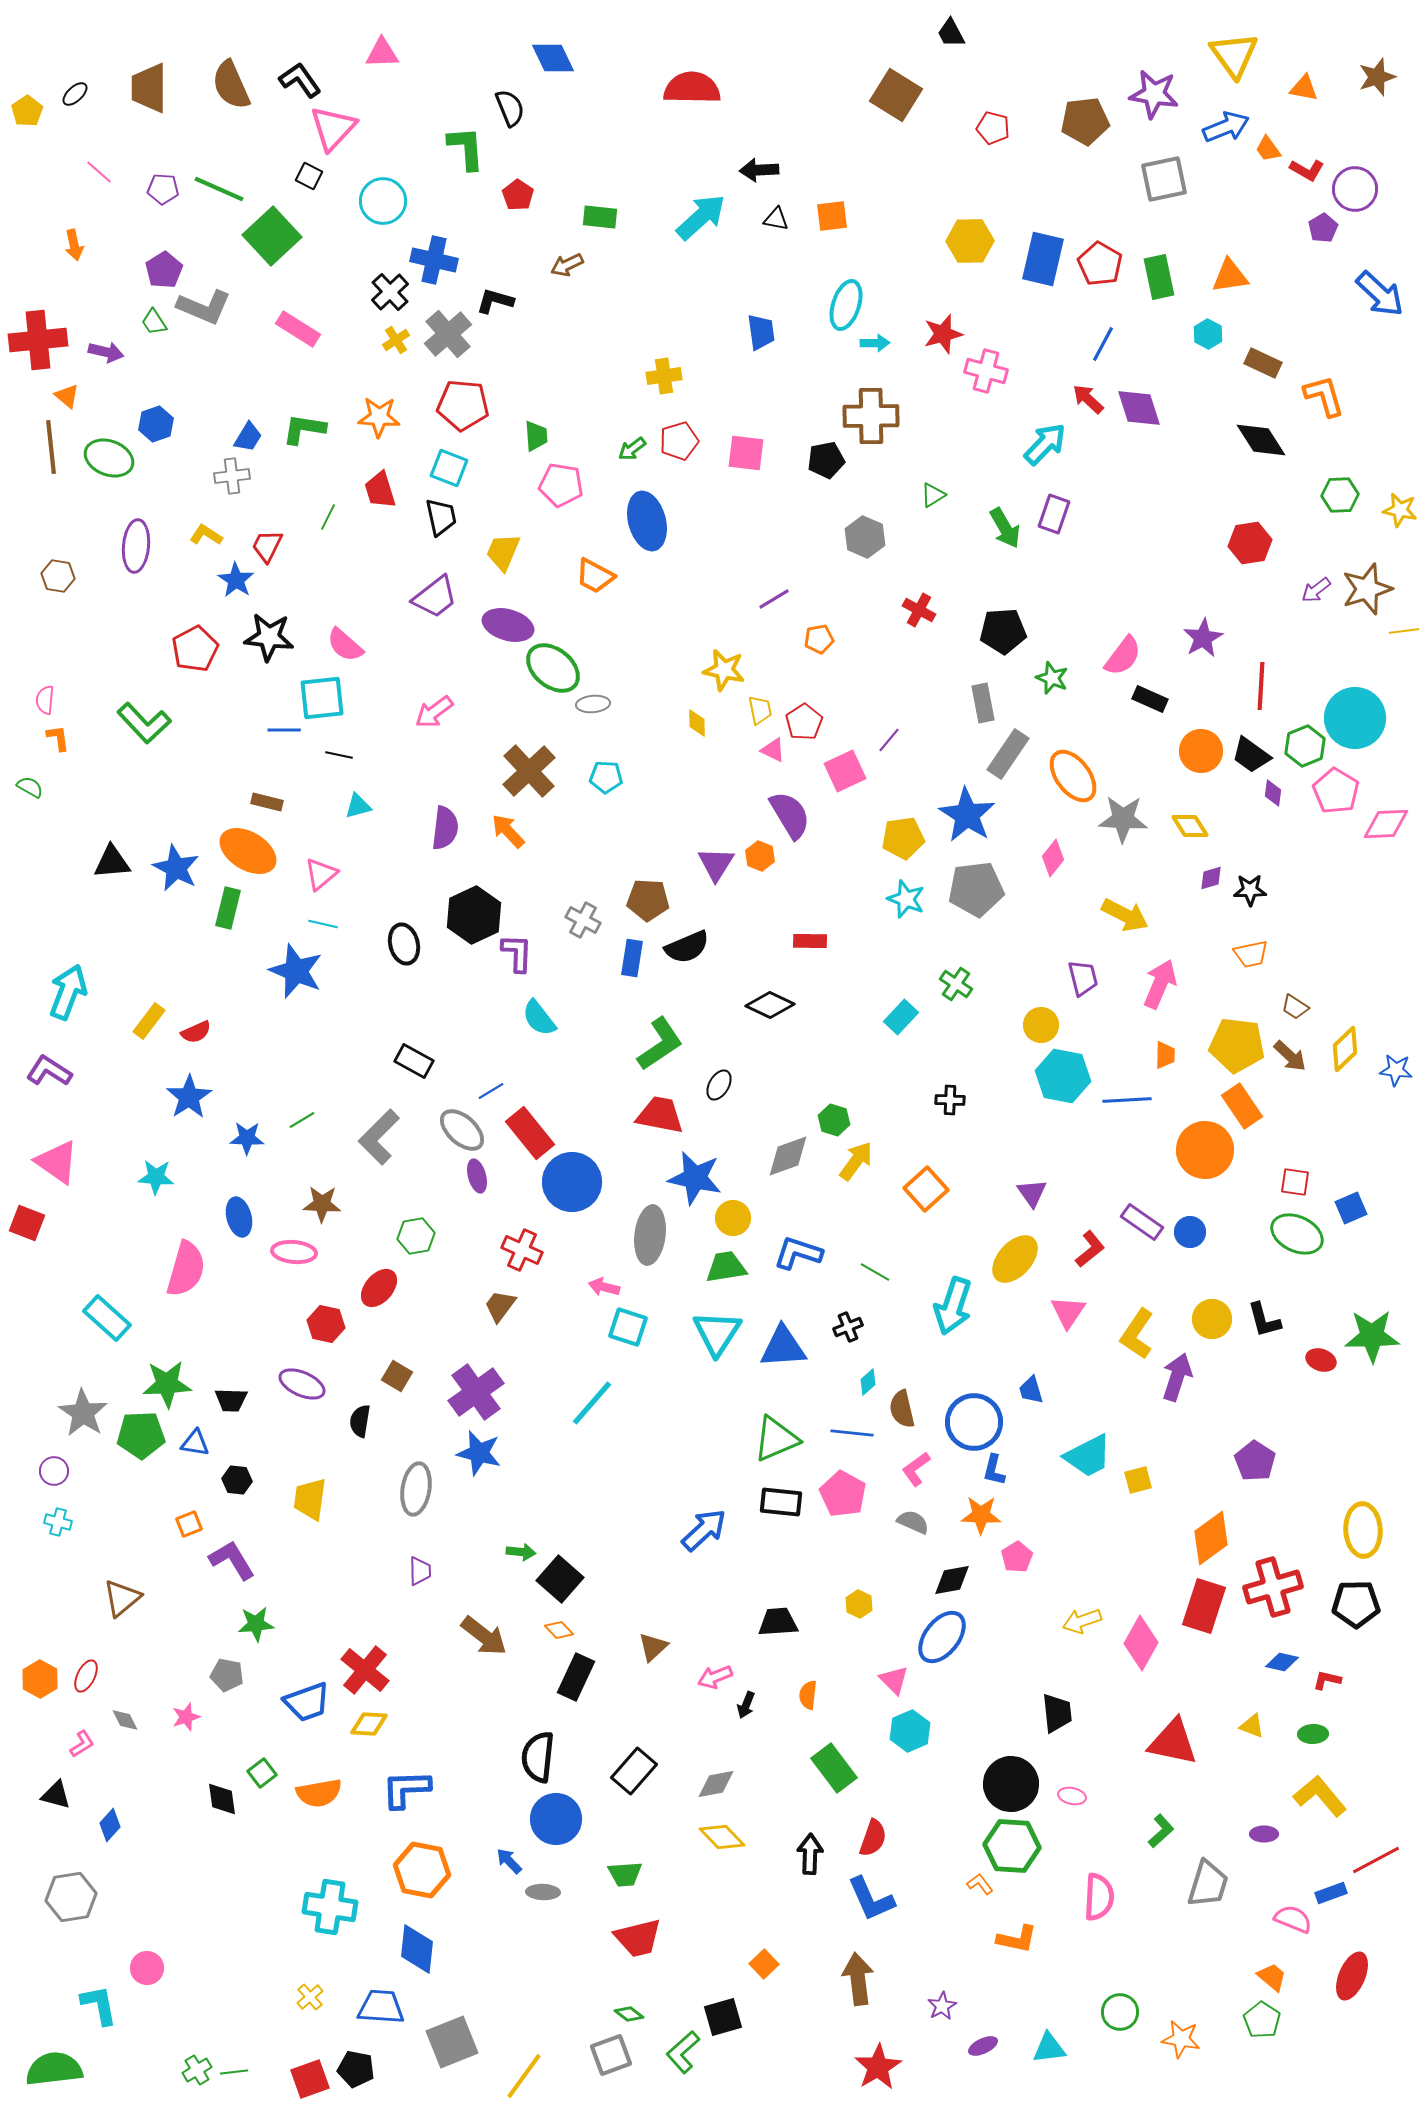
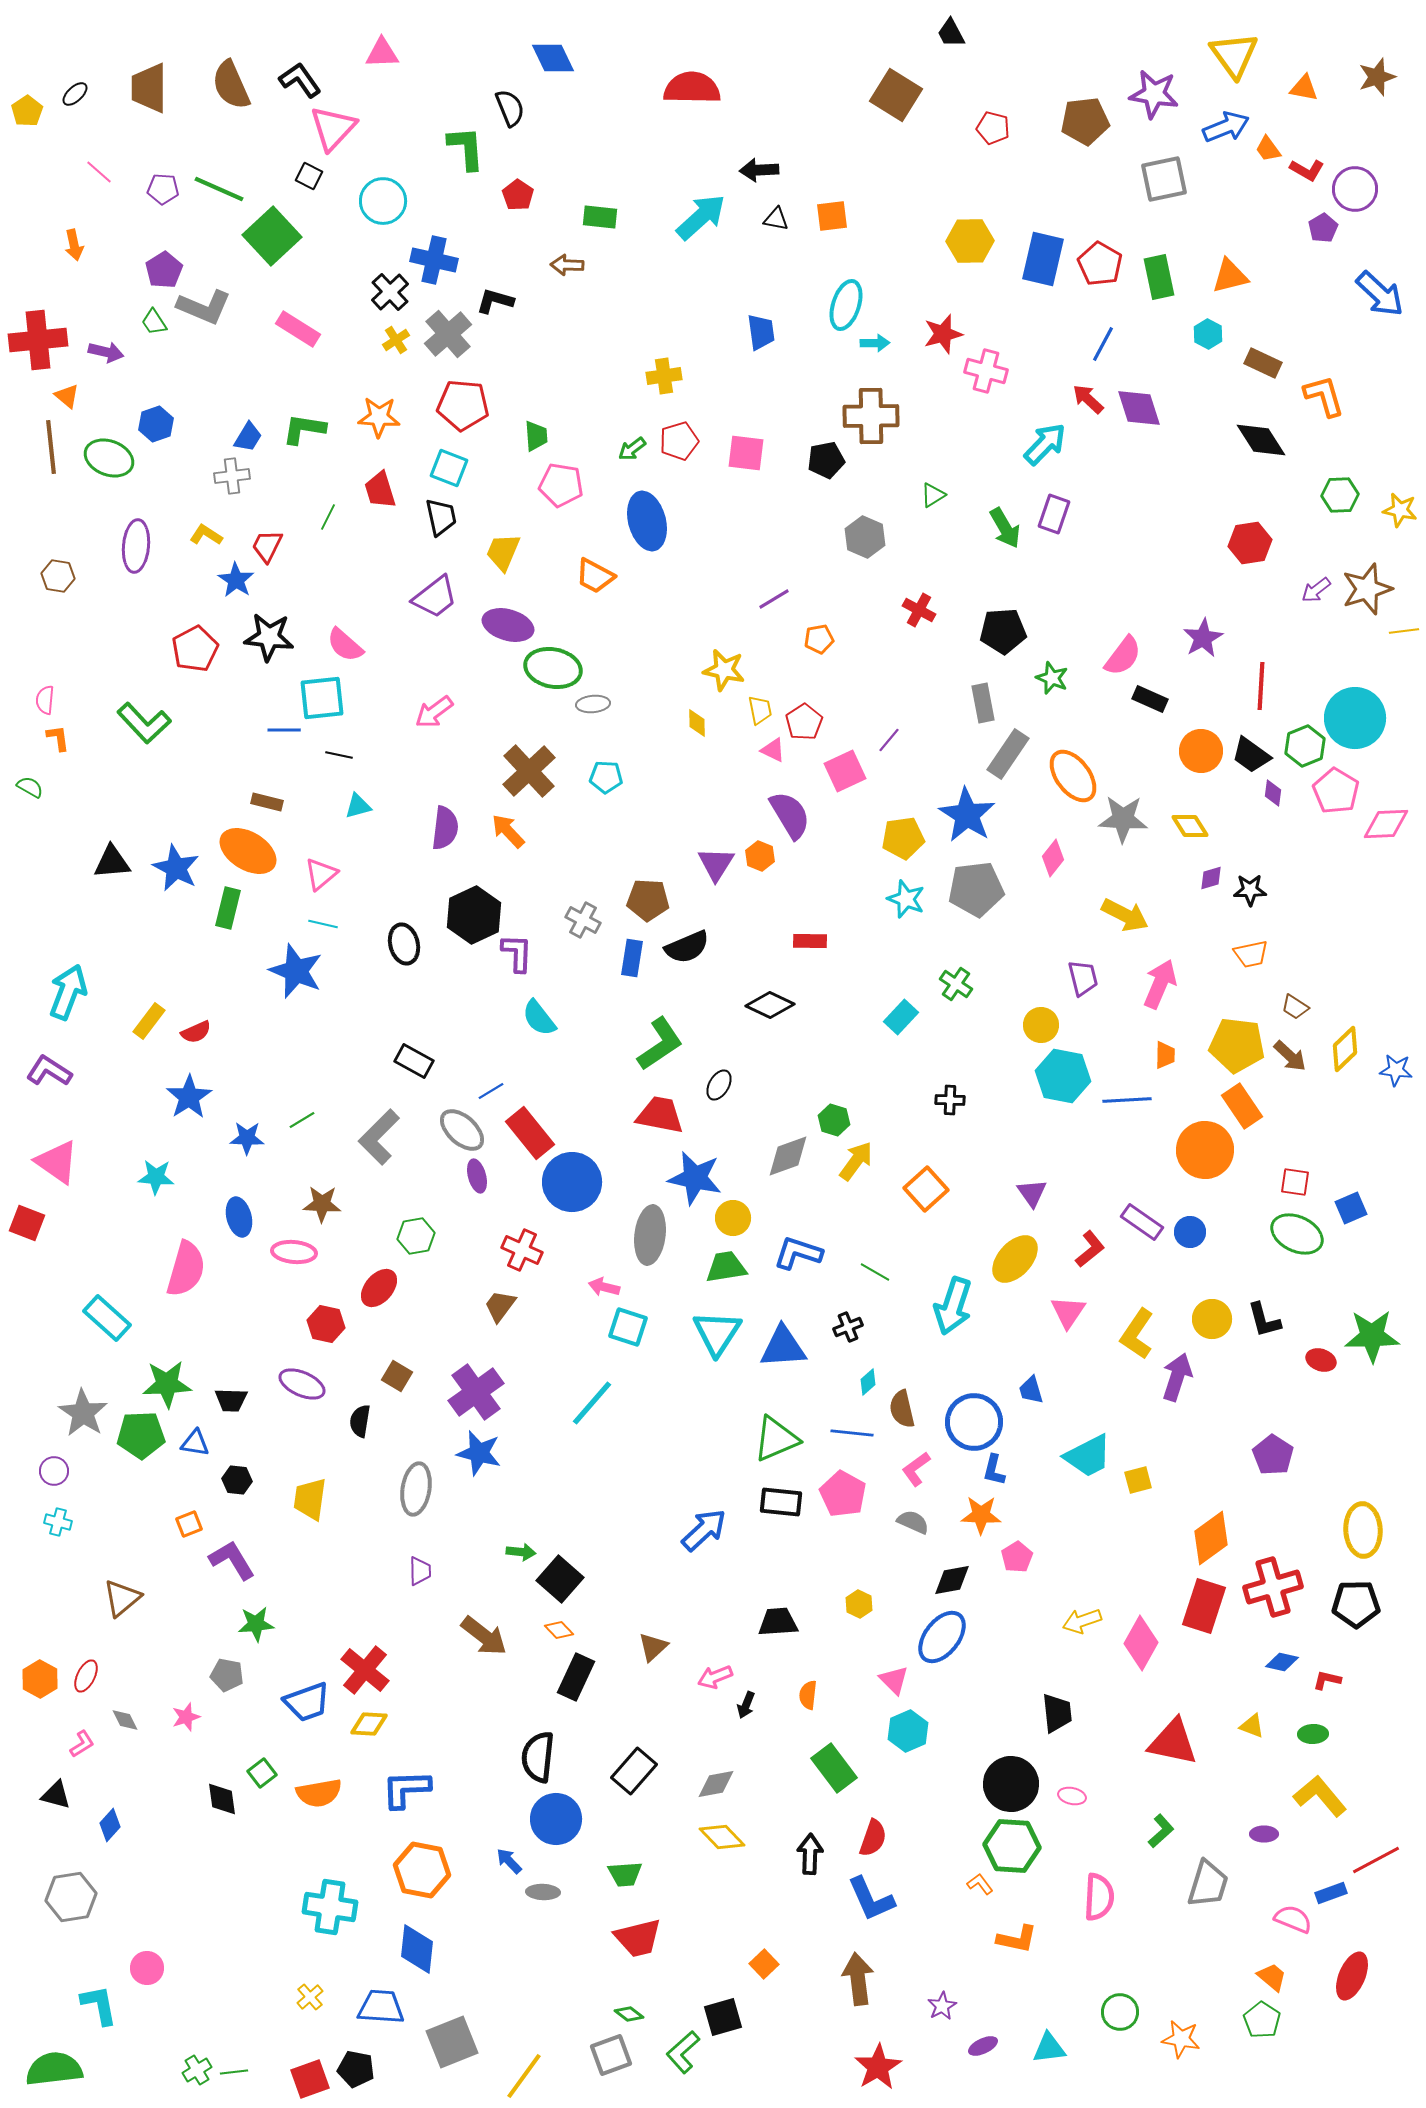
brown arrow at (567, 265): rotated 28 degrees clockwise
orange triangle at (1230, 276): rotated 6 degrees counterclockwise
green ellipse at (553, 668): rotated 28 degrees counterclockwise
purple pentagon at (1255, 1461): moved 18 px right, 6 px up
cyan hexagon at (910, 1731): moved 2 px left
